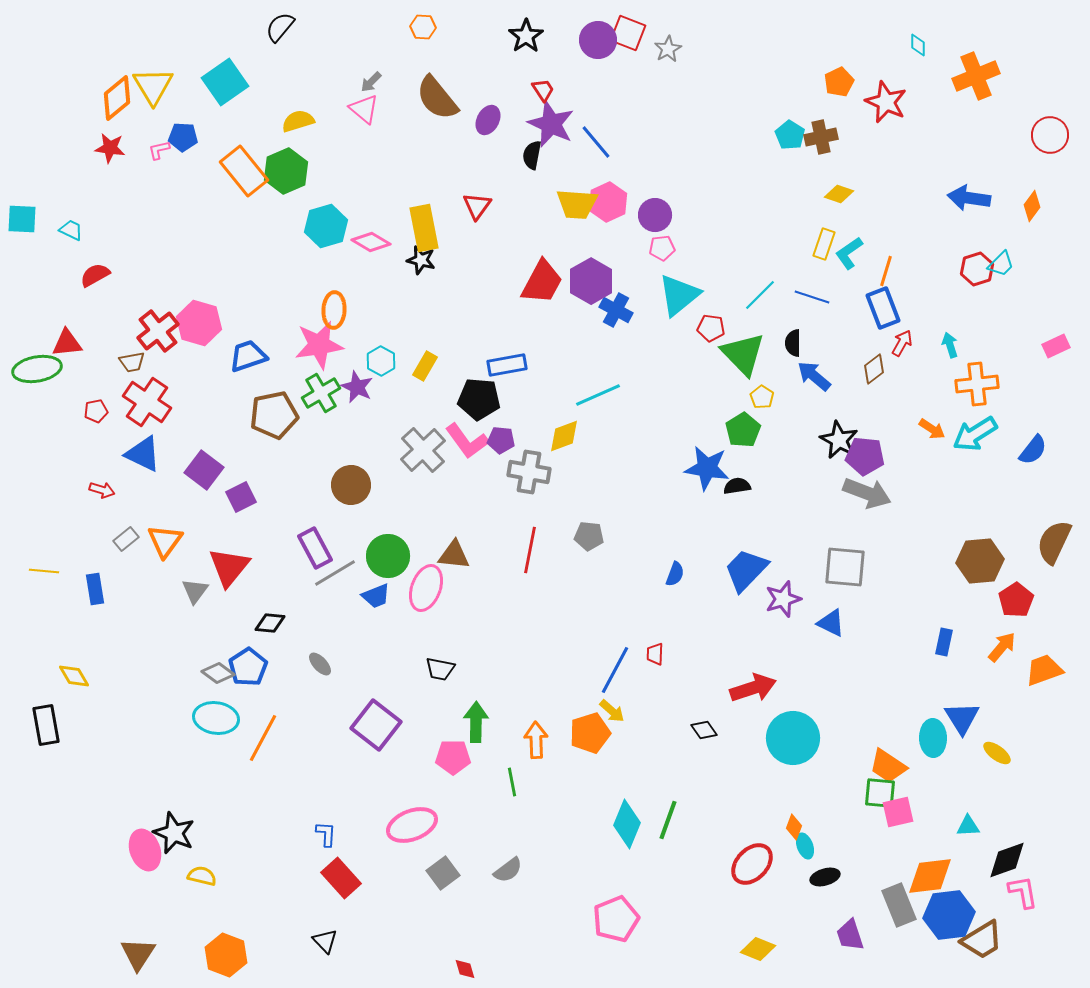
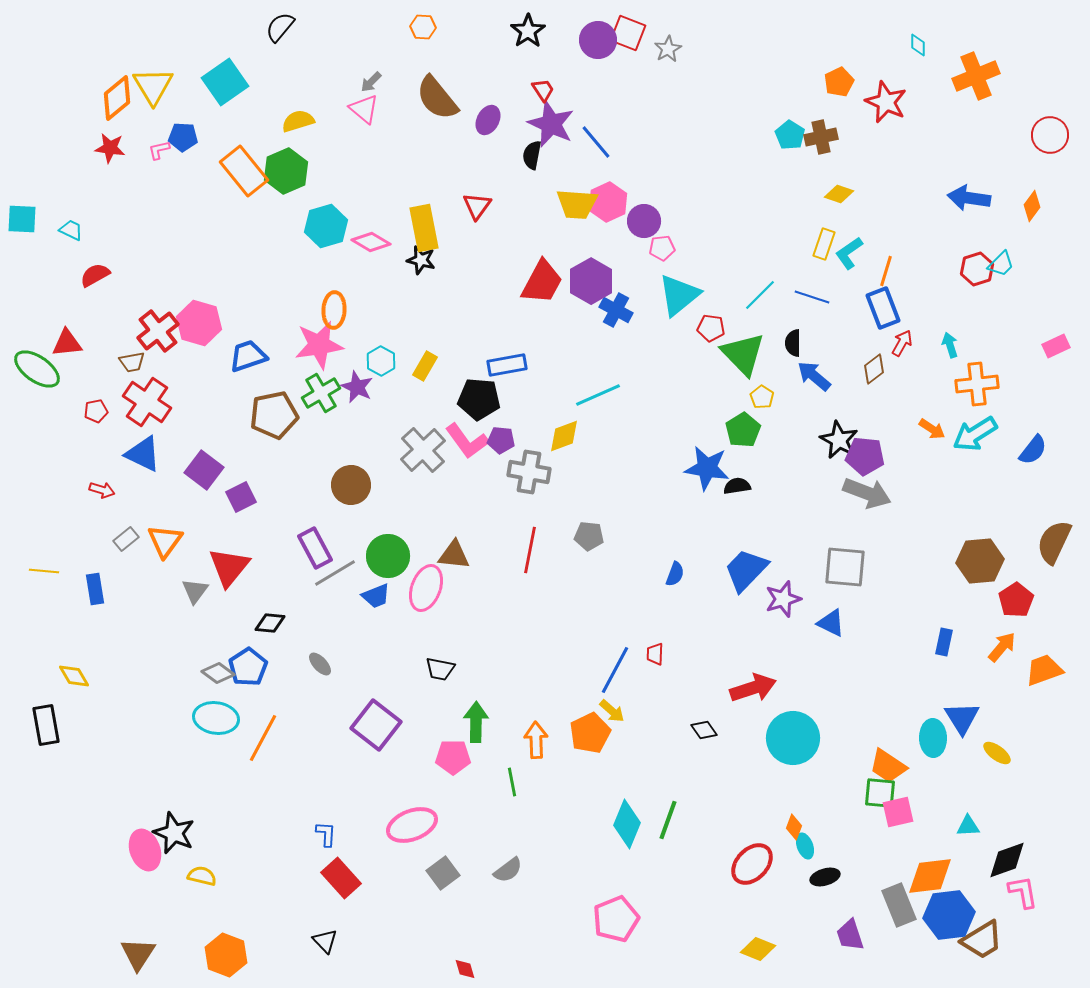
black star at (526, 36): moved 2 px right, 5 px up
purple circle at (655, 215): moved 11 px left, 6 px down
green ellipse at (37, 369): rotated 45 degrees clockwise
orange pentagon at (590, 733): rotated 9 degrees counterclockwise
